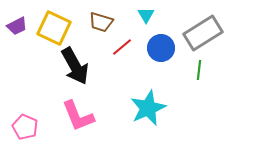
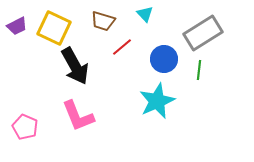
cyan triangle: moved 1 px left, 1 px up; rotated 12 degrees counterclockwise
brown trapezoid: moved 2 px right, 1 px up
blue circle: moved 3 px right, 11 px down
cyan star: moved 9 px right, 7 px up
